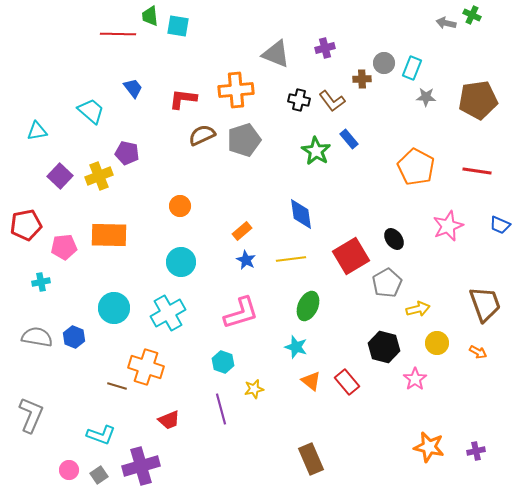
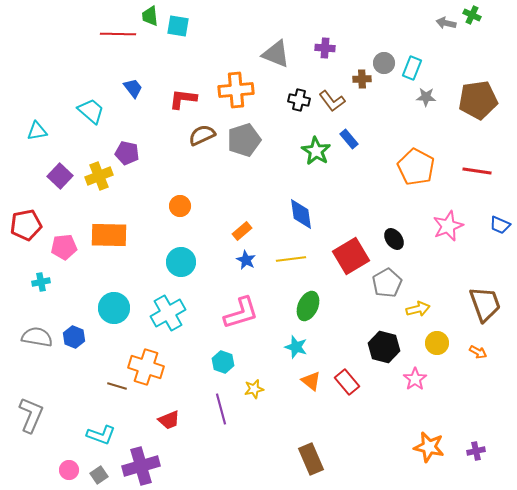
purple cross at (325, 48): rotated 18 degrees clockwise
